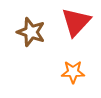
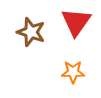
red triangle: rotated 8 degrees counterclockwise
